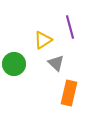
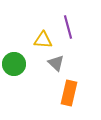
purple line: moved 2 px left
yellow triangle: rotated 36 degrees clockwise
